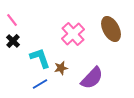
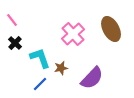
black cross: moved 2 px right, 2 px down
blue line: rotated 14 degrees counterclockwise
